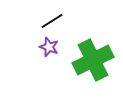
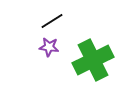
purple star: rotated 12 degrees counterclockwise
